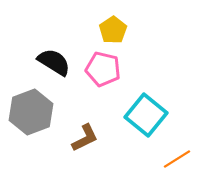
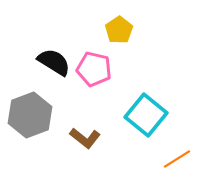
yellow pentagon: moved 6 px right
pink pentagon: moved 9 px left
gray hexagon: moved 1 px left, 3 px down
brown L-shape: rotated 64 degrees clockwise
